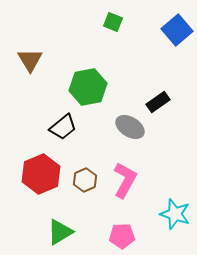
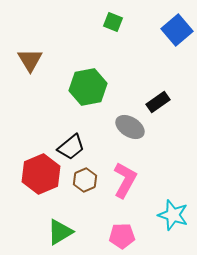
black trapezoid: moved 8 px right, 20 px down
cyan star: moved 2 px left, 1 px down
